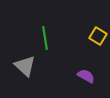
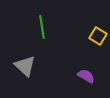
green line: moved 3 px left, 11 px up
